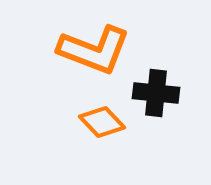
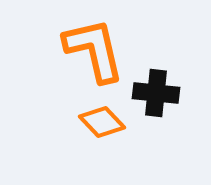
orange L-shape: rotated 124 degrees counterclockwise
